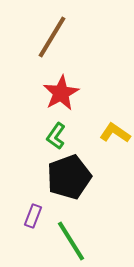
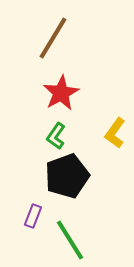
brown line: moved 1 px right, 1 px down
yellow L-shape: rotated 88 degrees counterclockwise
black pentagon: moved 2 px left, 1 px up
green line: moved 1 px left, 1 px up
